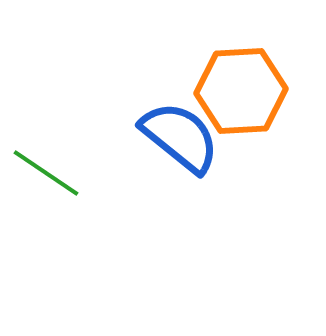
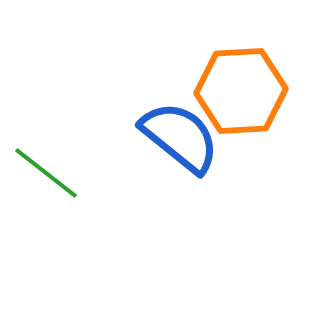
green line: rotated 4 degrees clockwise
